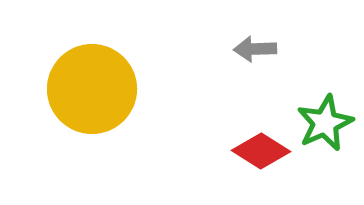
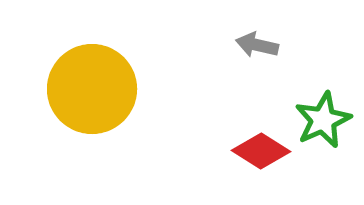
gray arrow: moved 2 px right, 4 px up; rotated 15 degrees clockwise
green star: moved 2 px left, 3 px up
